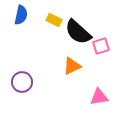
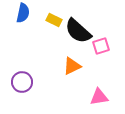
blue semicircle: moved 2 px right, 2 px up
black semicircle: moved 1 px up
